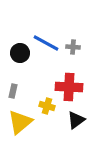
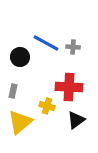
black circle: moved 4 px down
